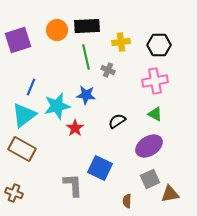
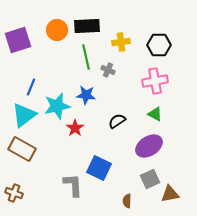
blue square: moved 1 px left
